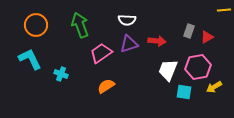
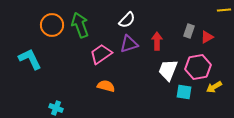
white semicircle: rotated 48 degrees counterclockwise
orange circle: moved 16 px right
red arrow: rotated 96 degrees counterclockwise
pink trapezoid: moved 1 px down
cyan cross: moved 5 px left, 34 px down
orange semicircle: rotated 48 degrees clockwise
